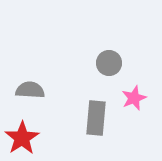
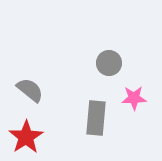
gray semicircle: rotated 36 degrees clockwise
pink star: rotated 20 degrees clockwise
red star: moved 4 px right, 1 px up
